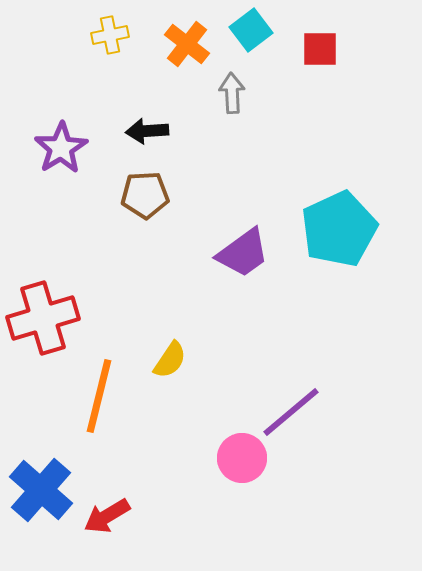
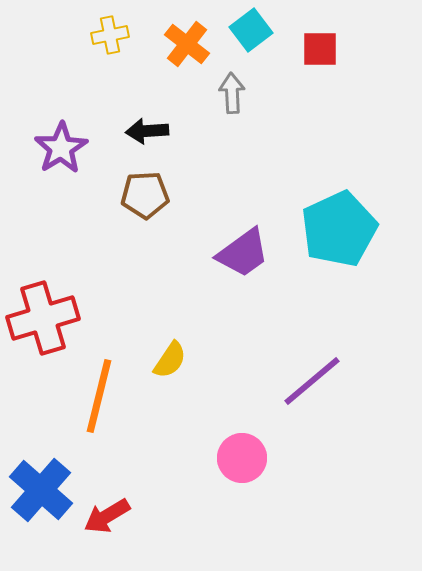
purple line: moved 21 px right, 31 px up
